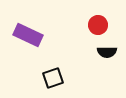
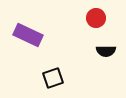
red circle: moved 2 px left, 7 px up
black semicircle: moved 1 px left, 1 px up
